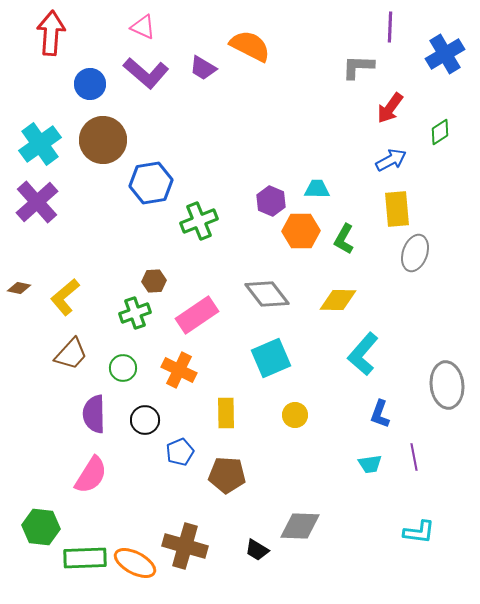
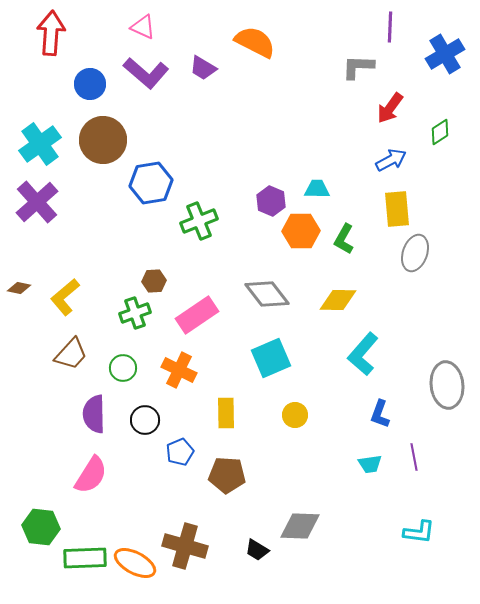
orange semicircle at (250, 46): moved 5 px right, 4 px up
